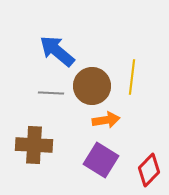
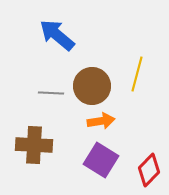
blue arrow: moved 16 px up
yellow line: moved 5 px right, 3 px up; rotated 8 degrees clockwise
orange arrow: moved 5 px left, 1 px down
